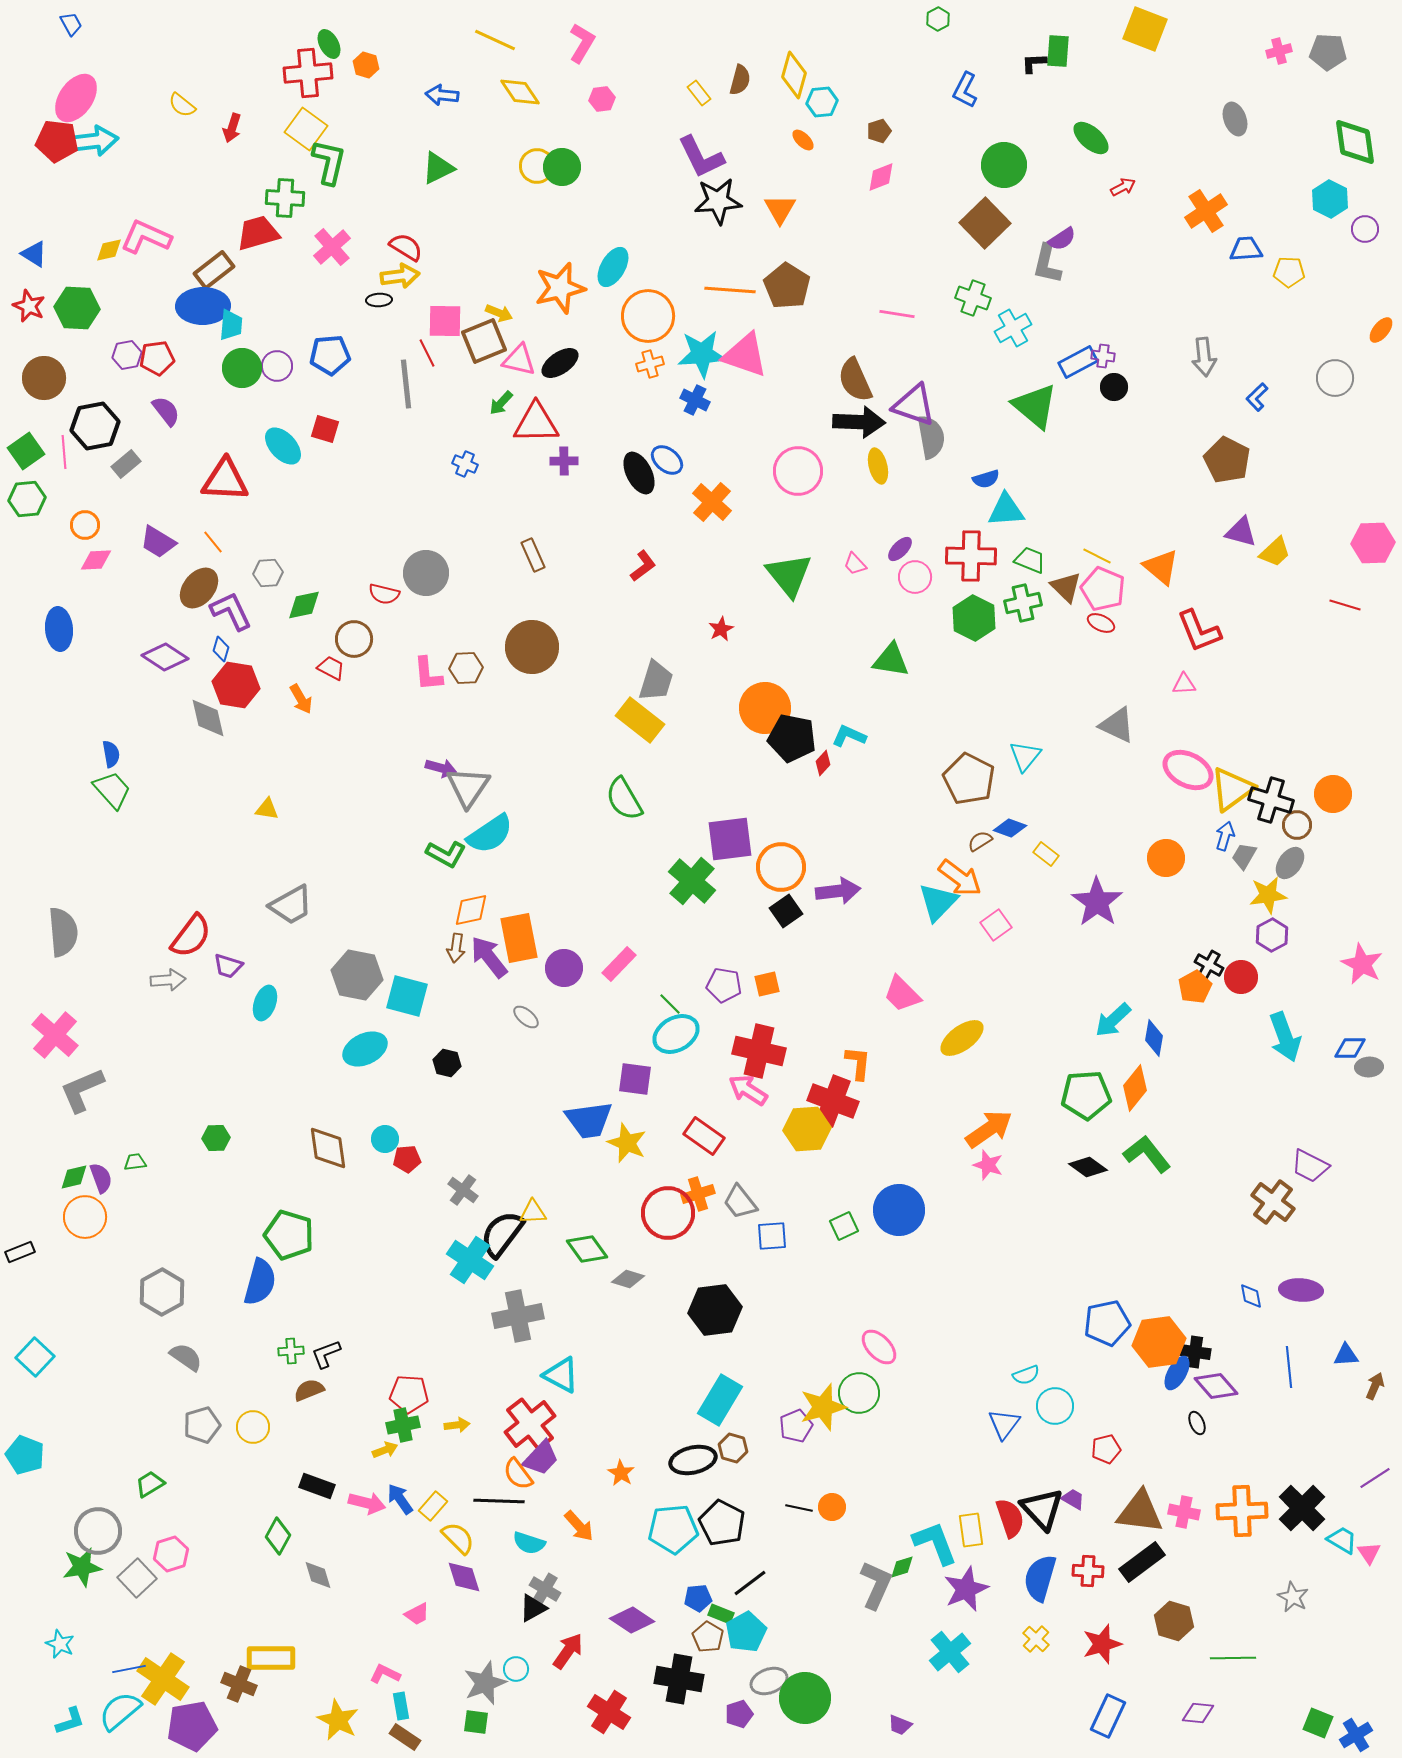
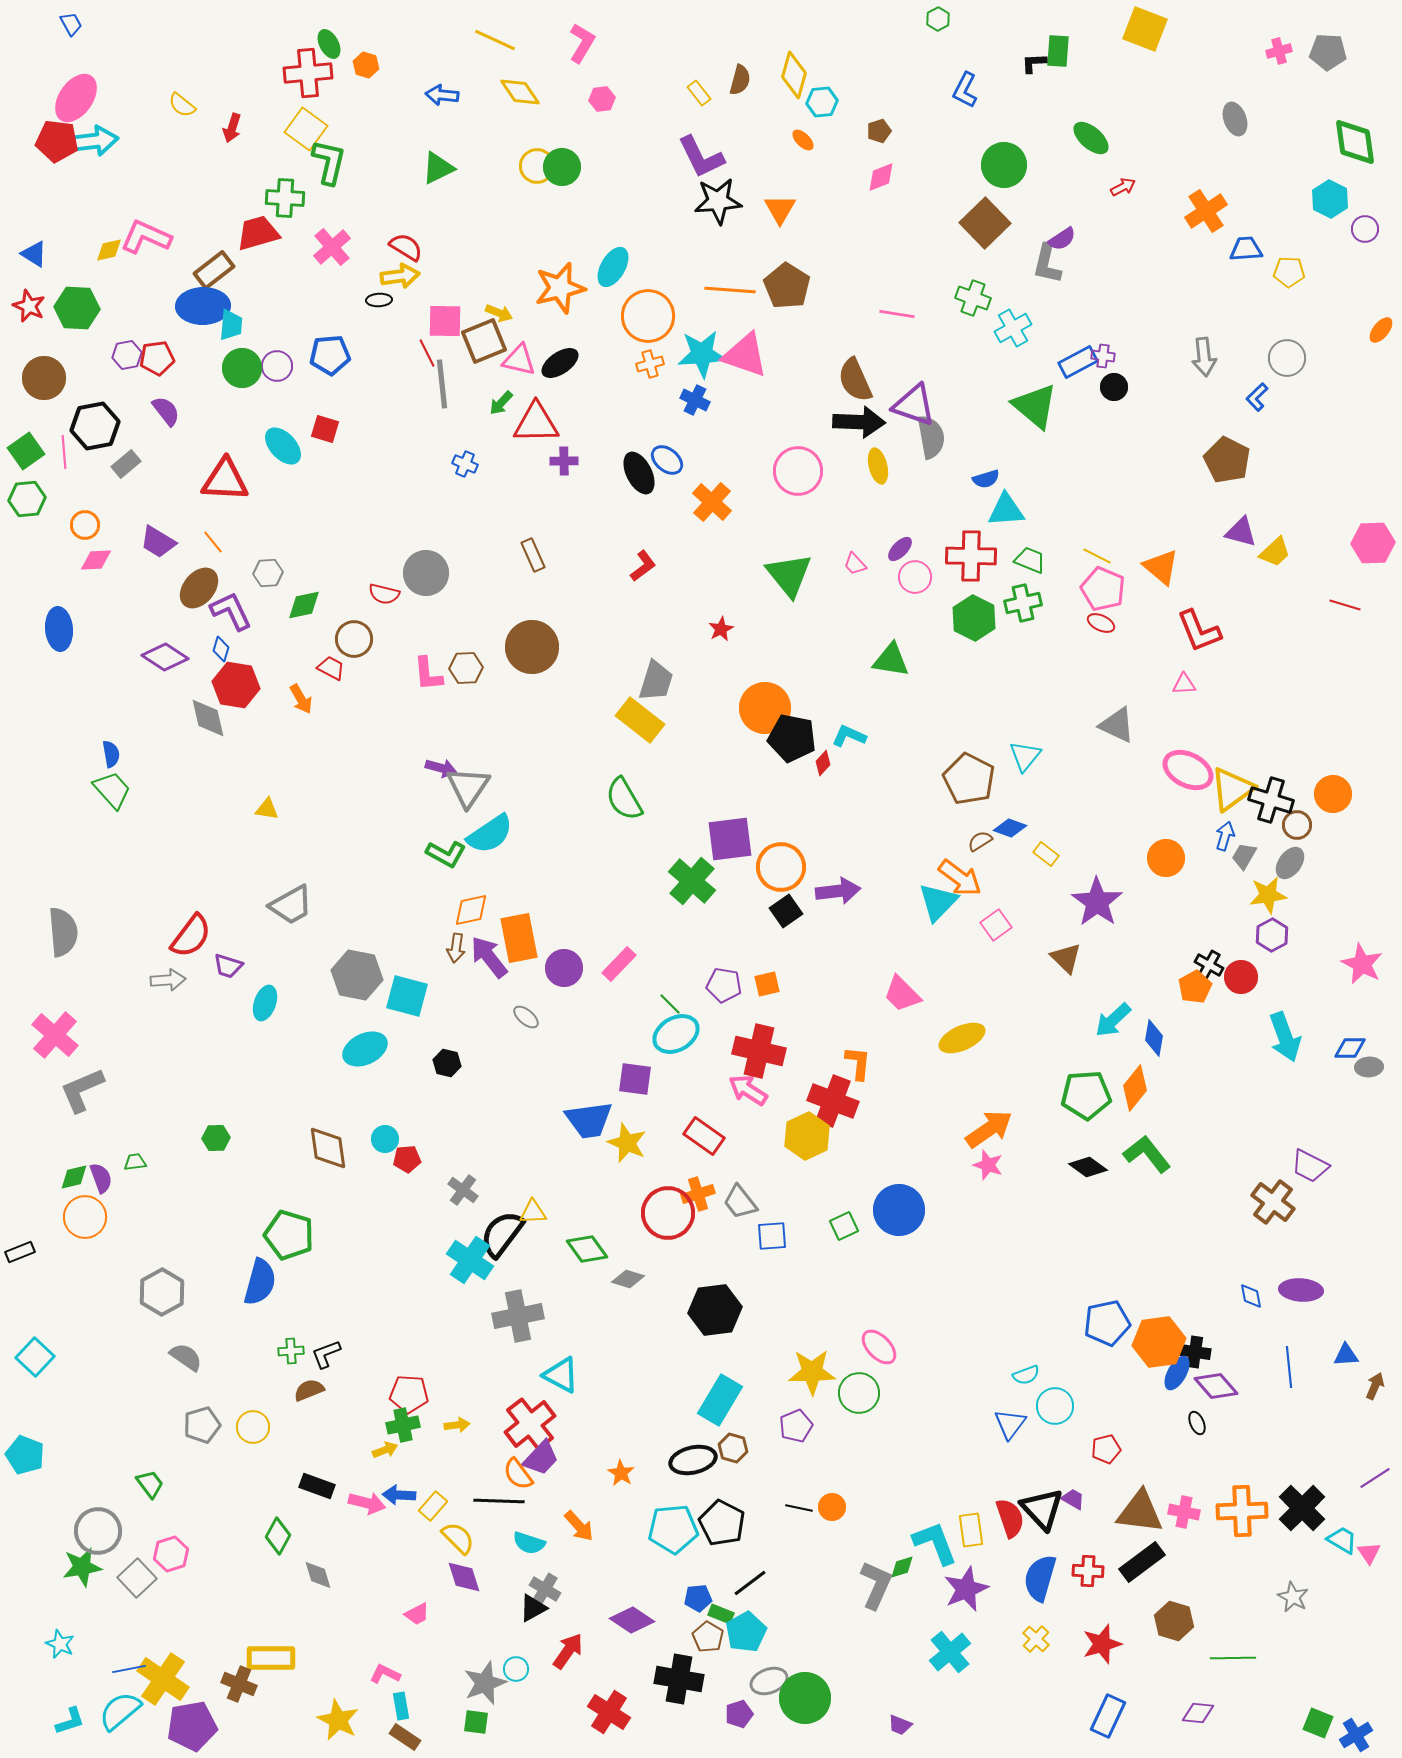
gray circle at (1335, 378): moved 48 px left, 20 px up
gray line at (406, 384): moved 36 px right
brown triangle at (1066, 587): moved 371 px down
yellow ellipse at (962, 1038): rotated 12 degrees clockwise
yellow hexagon at (807, 1129): moved 7 px down; rotated 21 degrees counterclockwise
yellow star at (823, 1407): moved 11 px left, 35 px up; rotated 15 degrees clockwise
blue triangle at (1004, 1424): moved 6 px right
green trapezoid at (150, 1484): rotated 84 degrees clockwise
blue arrow at (400, 1499): moved 1 px left, 4 px up; rotated 52 degrees counterclockwise
